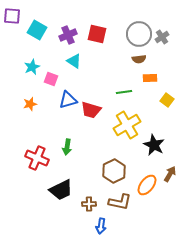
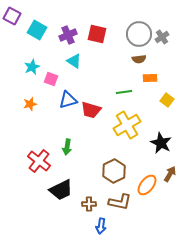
purple square: rotated 24 degrees clockwise
black star: moved 7 px right, 2 px up
red cross: moved 2 px right, 3 px down; rotated 15 degrees clockwise
